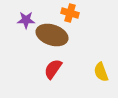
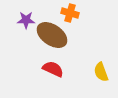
brown ellipse: rotated 16 degrees clockwise
red semicircle: rotated 80 degrees clockwise
